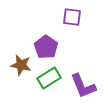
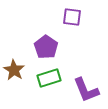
brown star: moved 7 px left, 5 px down; rotated 20 degrees clockwise
green rectangle: rotated 15 degrees clockwise
purple L-shape: moved 3 px right, 4 px down
